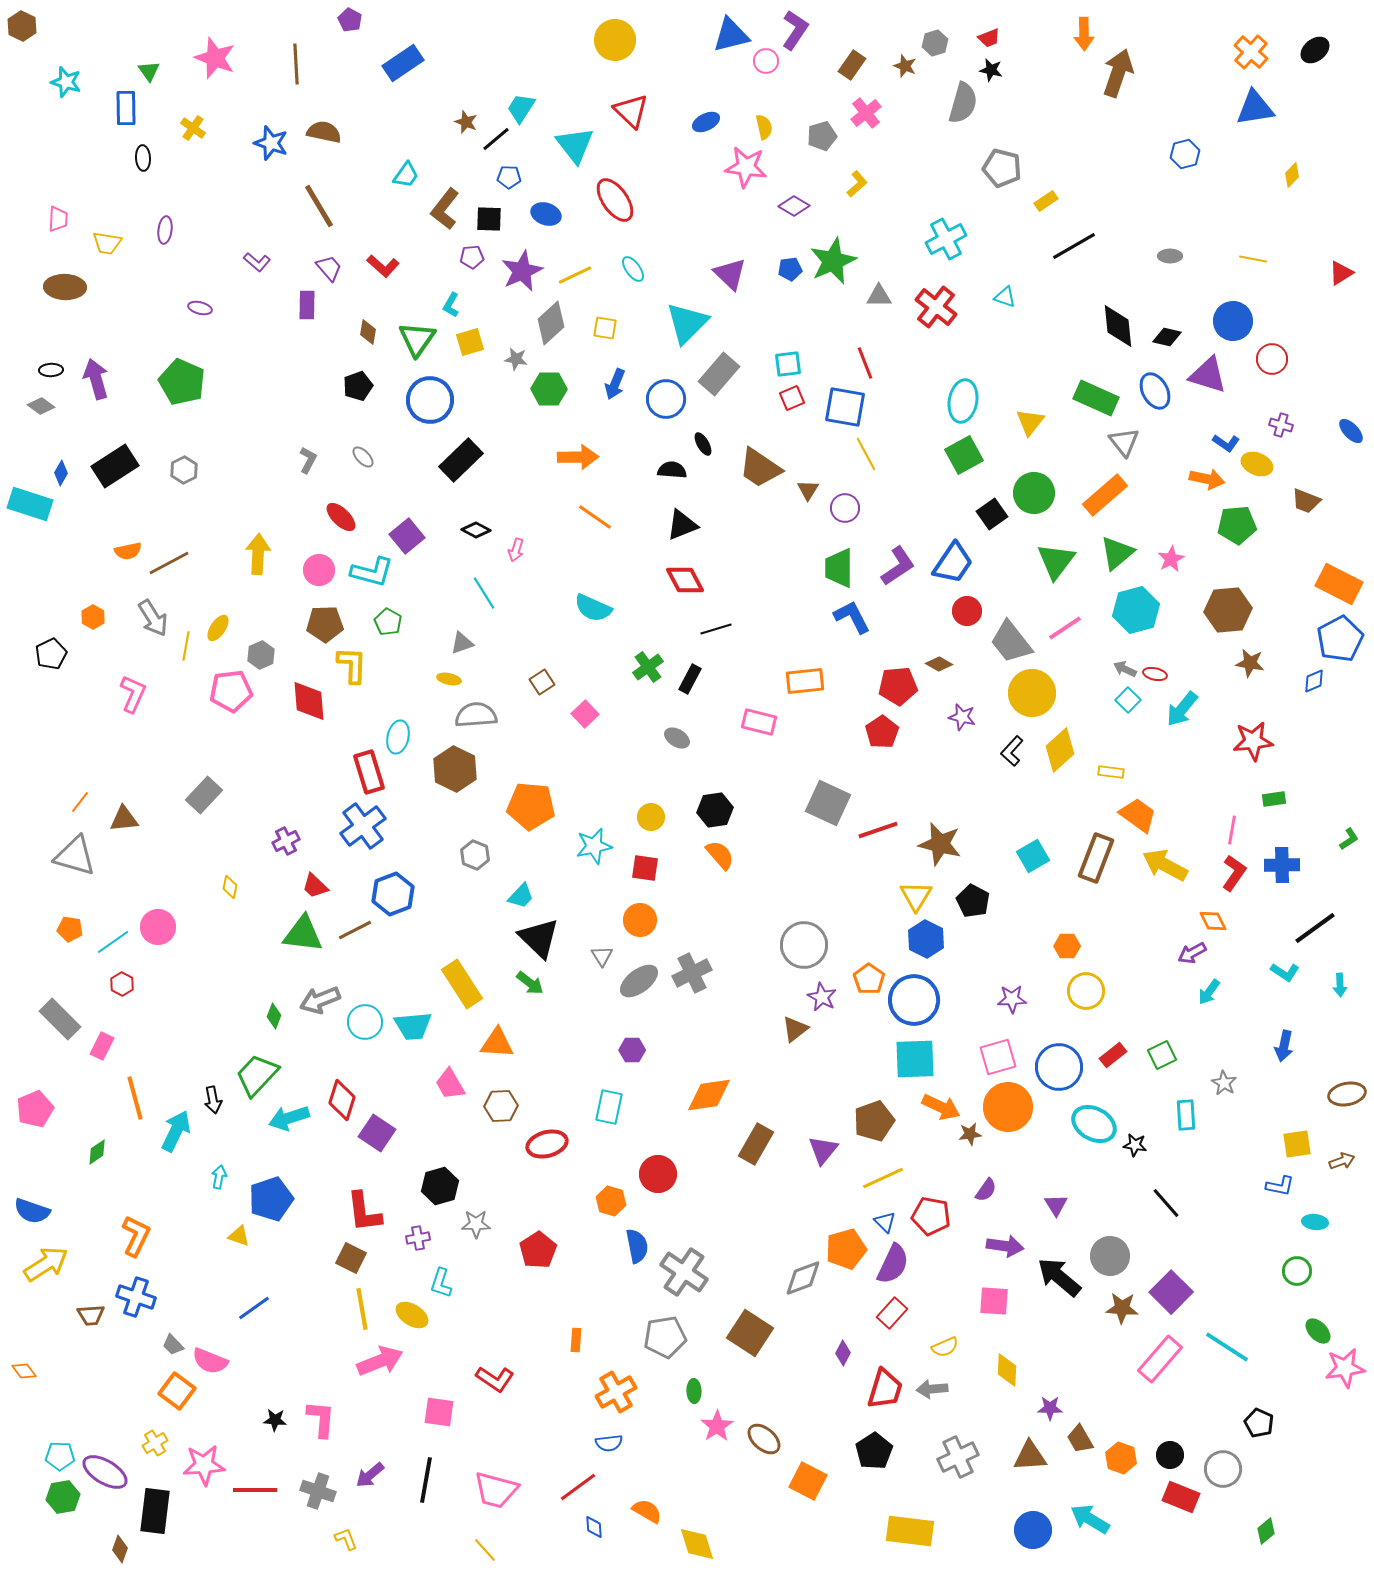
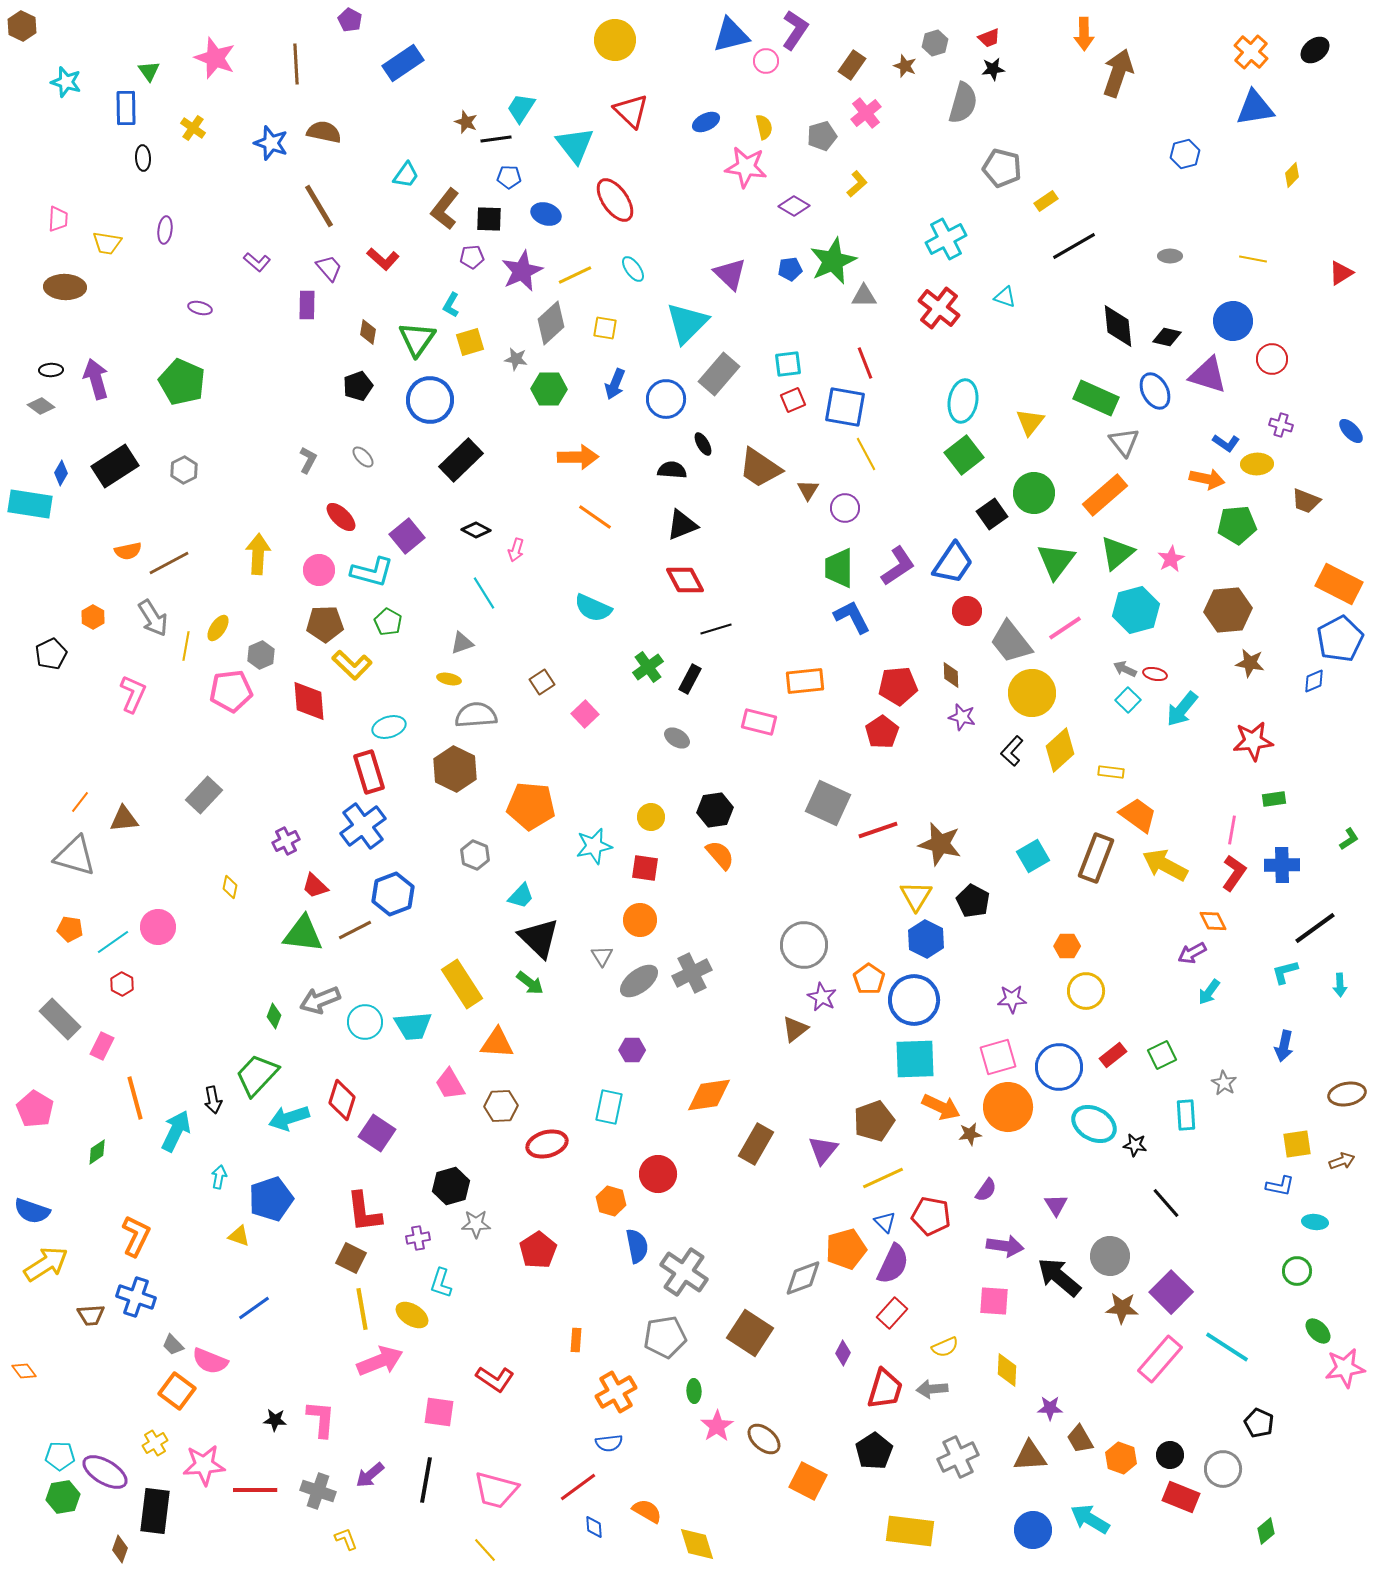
black star at (991, 70): moved 2 px right, 1 px up; rotated 20 degrees counterclockwise
black line at (496, 139): rotated 32 degrees clockwise
red L-shape at (383, 266): moved 7 px up
gray triangle at (879, 296): moved 15 px left
red cross at (936, 307): moved 3 px right, 1 px down
red square at (792, 398): moved 1 px right, 2 px down
green square at (964, 455): rotated 9 degrees counterclockwise
yellow ellipse at (1257, 464): rotated 24 degrees counterclockwise
cyan rectangle at (30, 504): rotated 9 degrees counterclockwise
brown diamond at (939, 664): moved 12 px right, 11 px down; rotated 60 degrees clockwise
yellow L-shape at (352, 665): rotated 132 degrees clockwise
cyan ellipse at (398, 737): moved 9 px left, 10 px up; rotated 60 degrees clockwise
cyan L-shape at (1285, 972): rotated 132 degrees clockwise
pink pentagon at (35, 1109): rotated 18 degrees counterclockwise
black hexagon at (440, 1186): moved 11 px right
